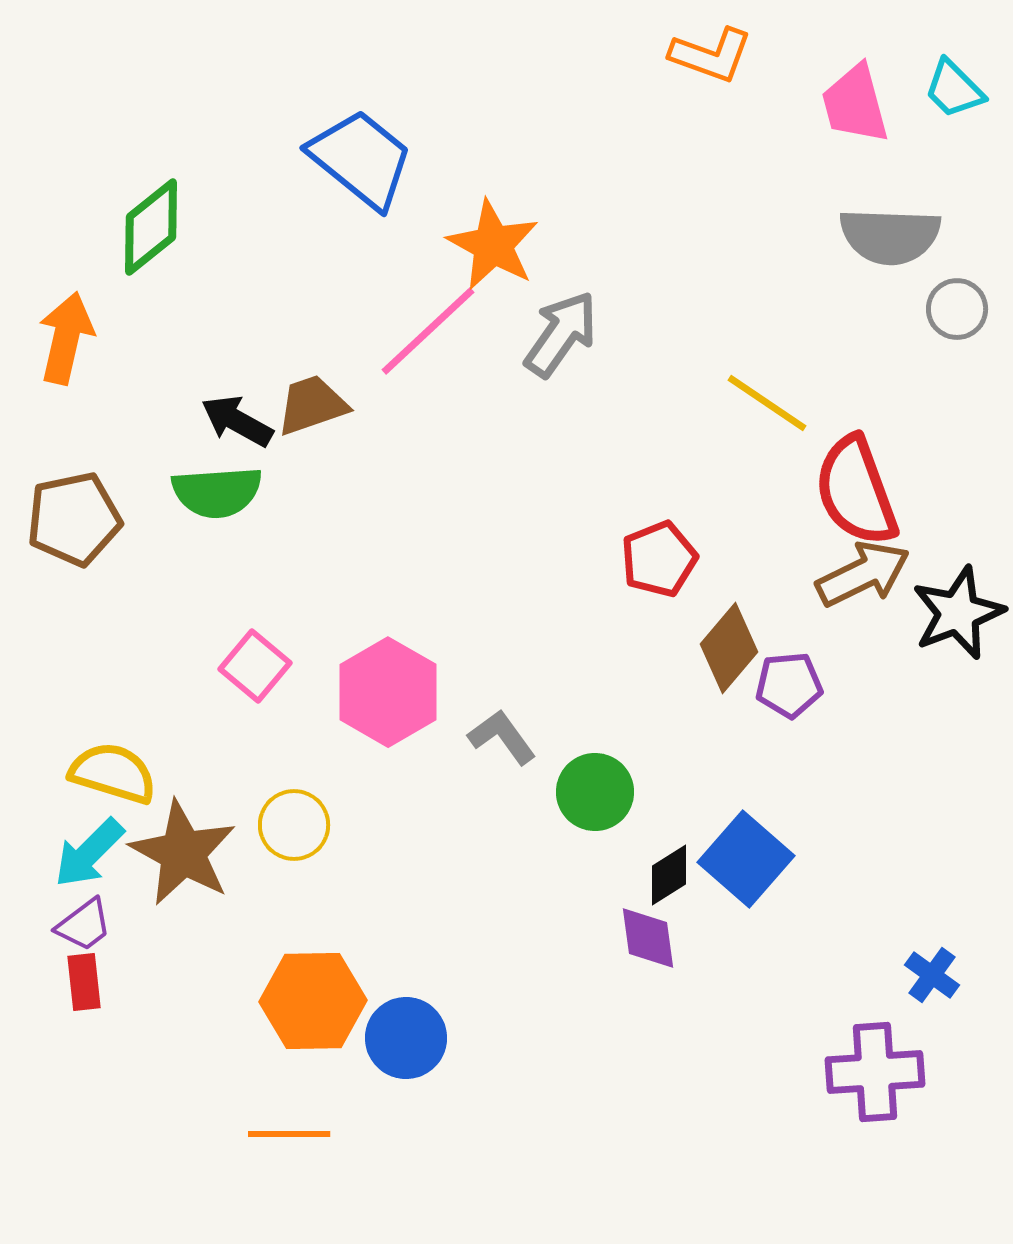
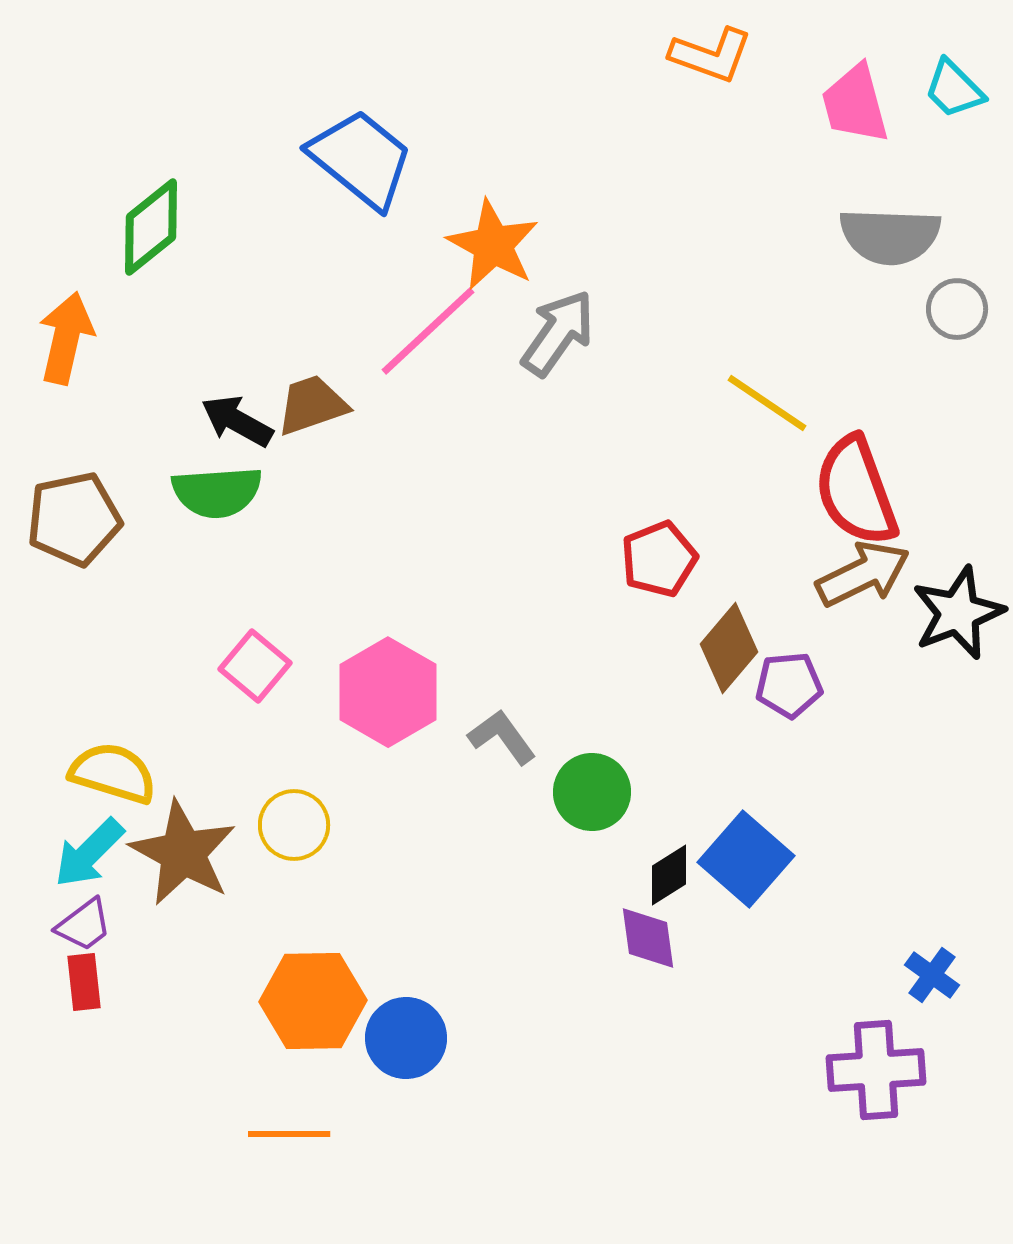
gray arrow: moved 3 px left, 1 px up
green circle: moved 3 px left
purple cross: moved 1 px right, 2 px up
